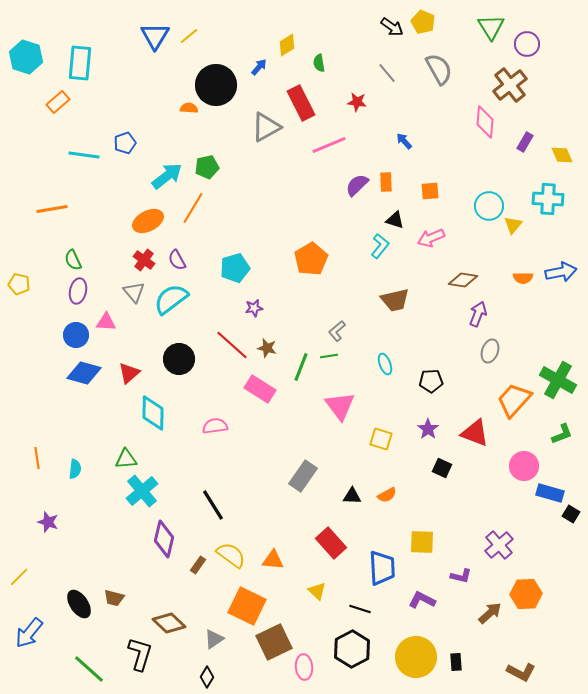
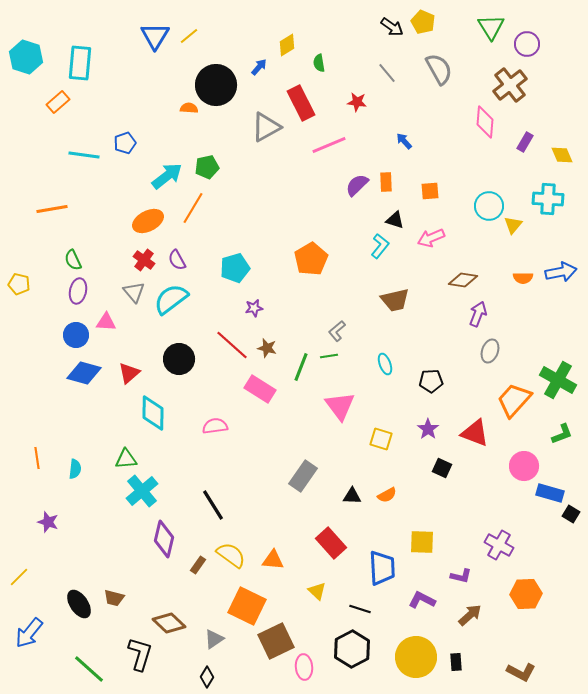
purple cross at (499, 545): rotated 20 degrees counterclockwise
brown arrow at (490, 613): moved 20 px left, 2 px down
brown square at (274, 642): moved 2 px right, 1 px up
